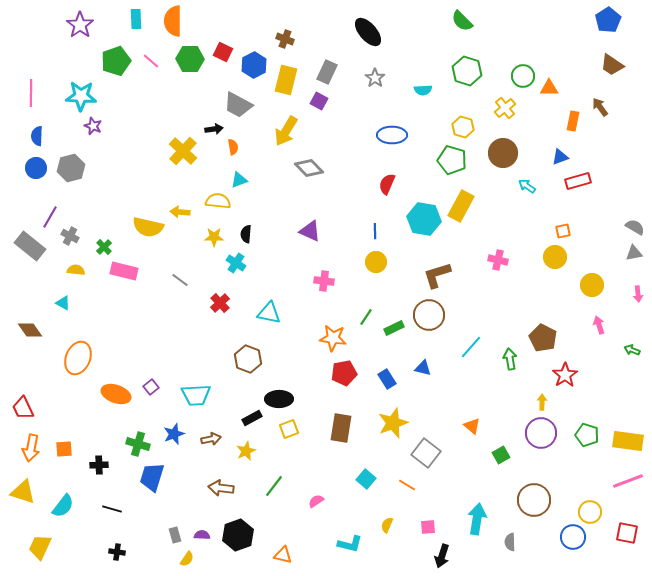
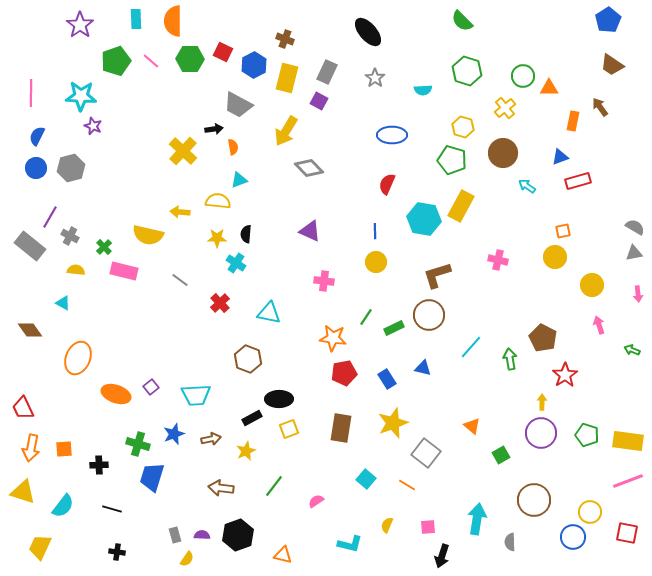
yellow rectangle at (286, 80): moved 1 px right, 2 px up
blue semicircle at (37, 136): rotated 24 degrees clockwise
yellow semicircle at (148, 227): moved 8 px down
yellow star at (214, 237): moved 3 px right, 1 px down
